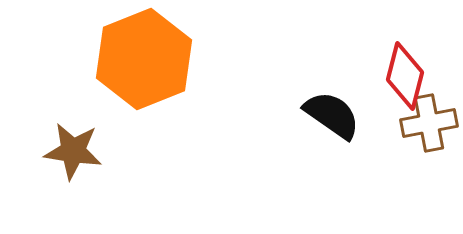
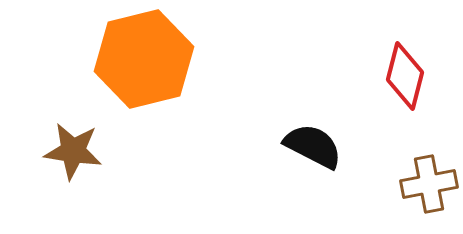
orange hexagon: rotated 8 degrees clockwise
black semicircle: moved 19 px left, 31 px down; rotated 8 degrees counterclockwise
brown cross: moved 61 px down
